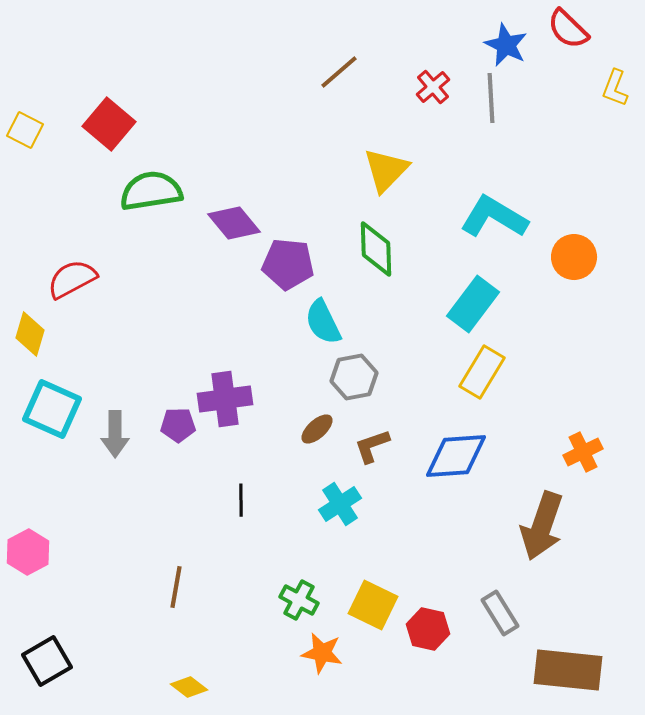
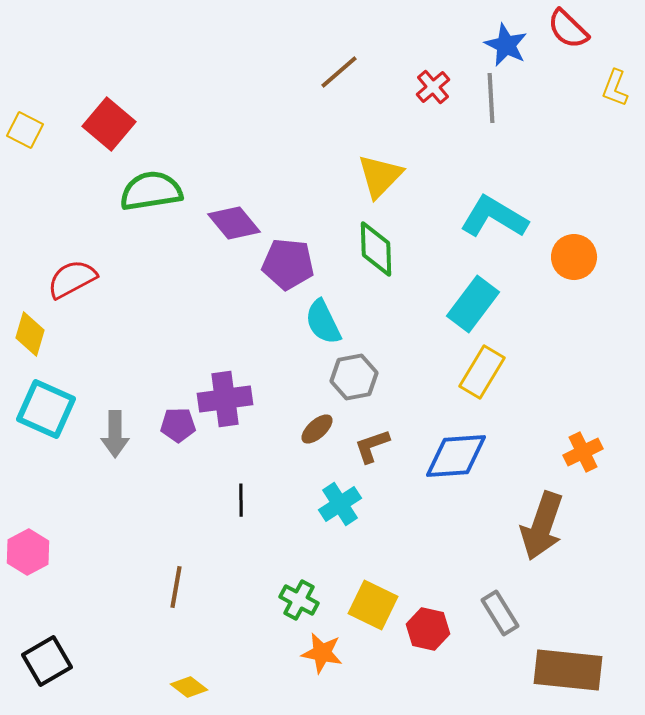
yellow triangle at (386, 170): moved 6 px left, 6 px down
cyan square at (52, 409): moved 6 px left
